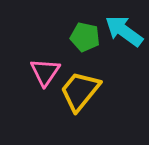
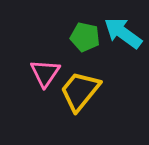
cyan arrow: moved 1 px left, 2 px down
pink triangle: moved 1 px down
